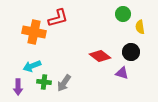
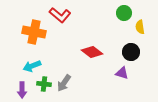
green circle: moved 1 px right, 1 px up
red L-shape: moved 2 px right, 3 px up; rotated 55 degrees clockwise
red diamond: moved 8 px left, 4 px up
green cross: moved 2 px down
purple arrow: moved 4 px right, 3 px down
